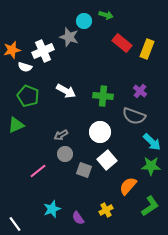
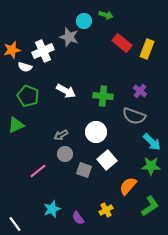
white circle: moved 4 px left
